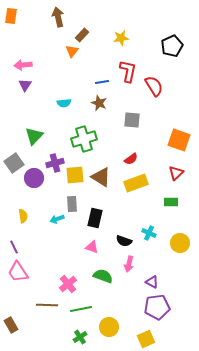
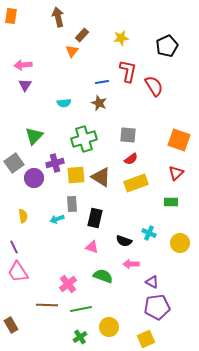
black pentagon at (172, 46): moved 5 px left
gray square at (132, 120): moved 4 px left, 15 px down
yellow square at (75, 175): moved 1 px right
pink arrow at (129, 264): moved 2 px right; rotated 77 degrees clockwise
